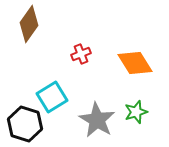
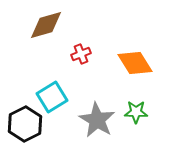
brown diamond: moved 17 px right, 1 px down; rotated 39 degrees clockwise
green star: rotated 20 degrees clockwise
black hexagon: rotated 16 degrees clockwise
